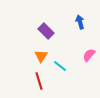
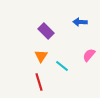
blue arrow: rotated 72 degrees counterclockwise
cyan line: moved 2 px right
red line: moved 1 px down
